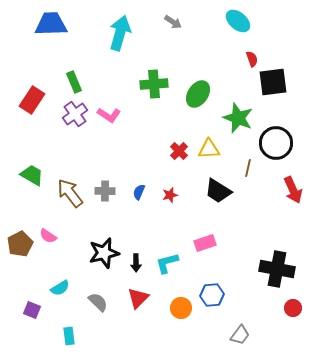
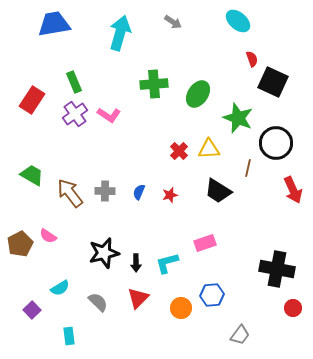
blue trapezoid: moved 3 px right; rotated 8 degrees counterclockwise
black square: rotated 32 degrees clockwise
purple square: rotated 24 degrees clockwise
